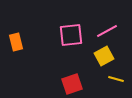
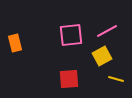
orange rectangle: moved 1 px left, 1 px down
yellow square: moved 2 px left
red square: moved 3 px left, 5 px up; rotated 15 degrees clockwise
